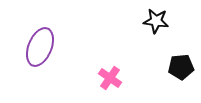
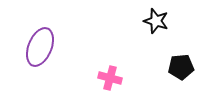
black star: rotated 10 degrees clockwise
pink cross: rotated 20 degrees counterclockwise
